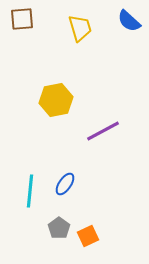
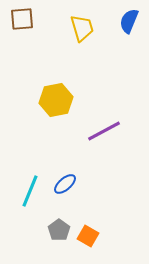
blue semicircle: rotated 70 degrees clockwise
yellow trapezoid: moved 2 px right
purple line: moved 1 px right
blue ellipse: rotated 15 degrees clockwise
cyan line: rotated 16 degrees clockwise
gray pentagon: moved 2 px down
orange square: rotated 35 degrees counterclockwise
